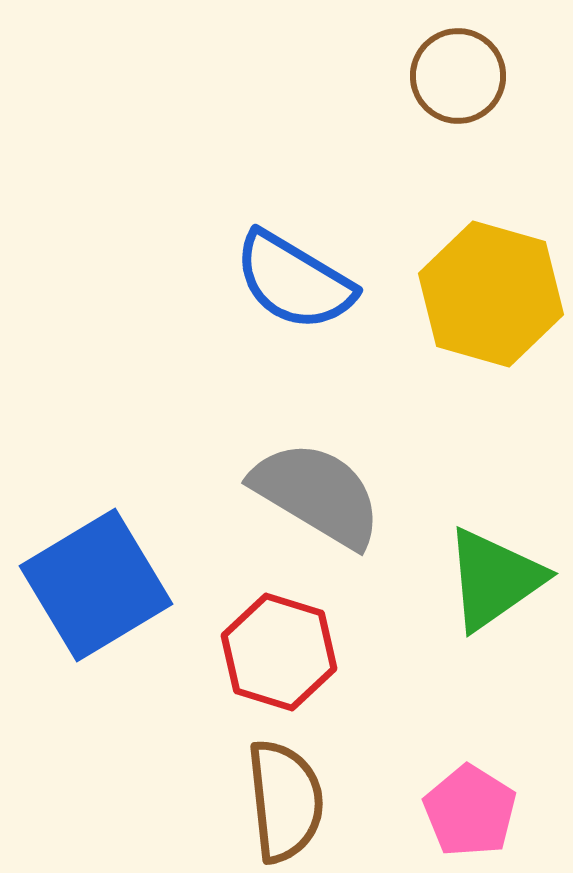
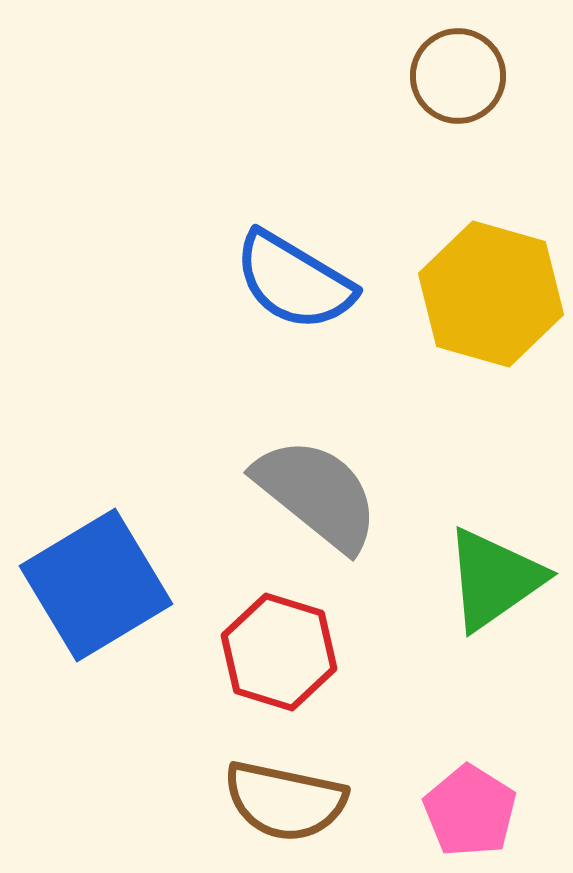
gray semicircle: rotated 8 degrees clockwise
brown semicircle: rotated 108 degrees clockwise
